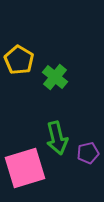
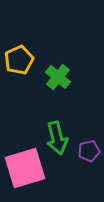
yellow pentagon: rotated 16 degrees clockwise
green cross: moved 3 px right
purple pentagon: moved 1 px right, 2 px up
